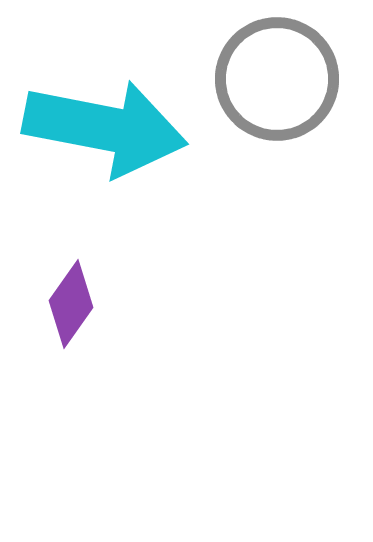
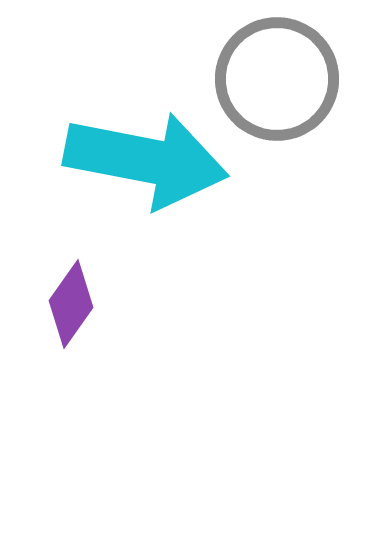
cyan arrow: moved 41 px right, 32 px down
